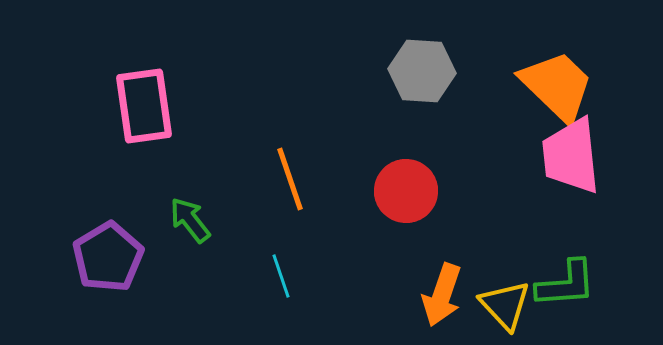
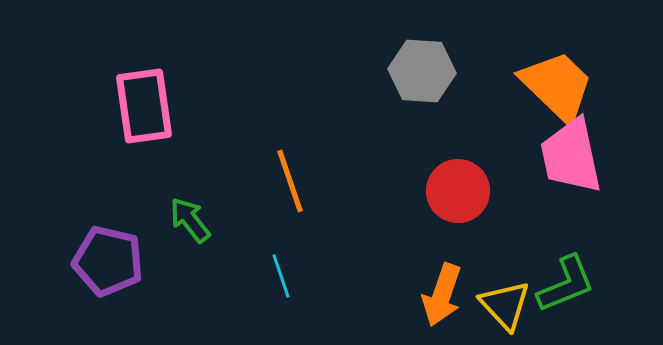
pink trapezoid: rotated 6 degrees counterclockwise
orange line: moved 2 px down
red circle: moved 52 px right
purple pentagon: moved 4 px down; rotated 28 degrees counterclockwise
green L-shape: rotated 18 degrees counterclockwise
